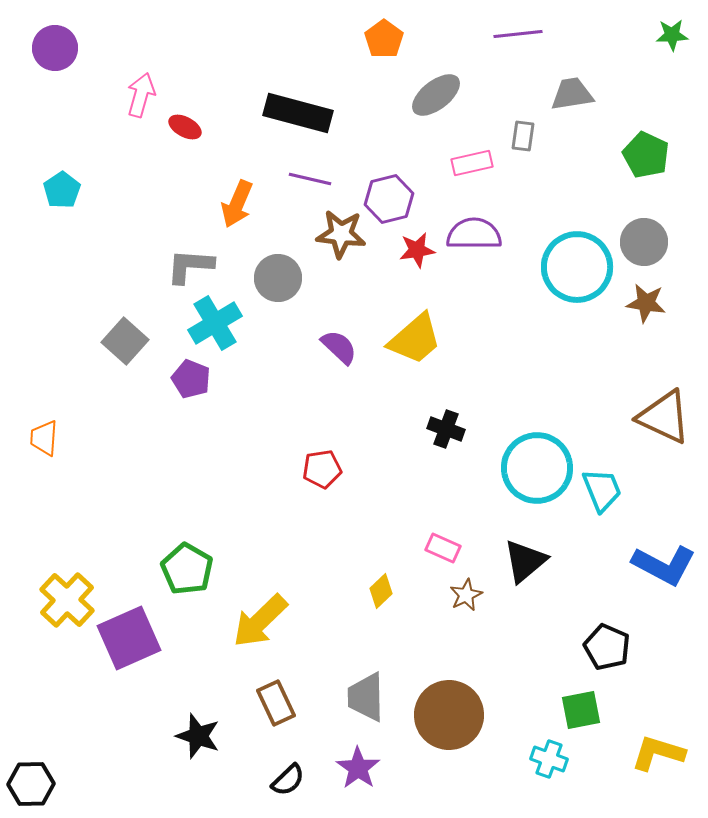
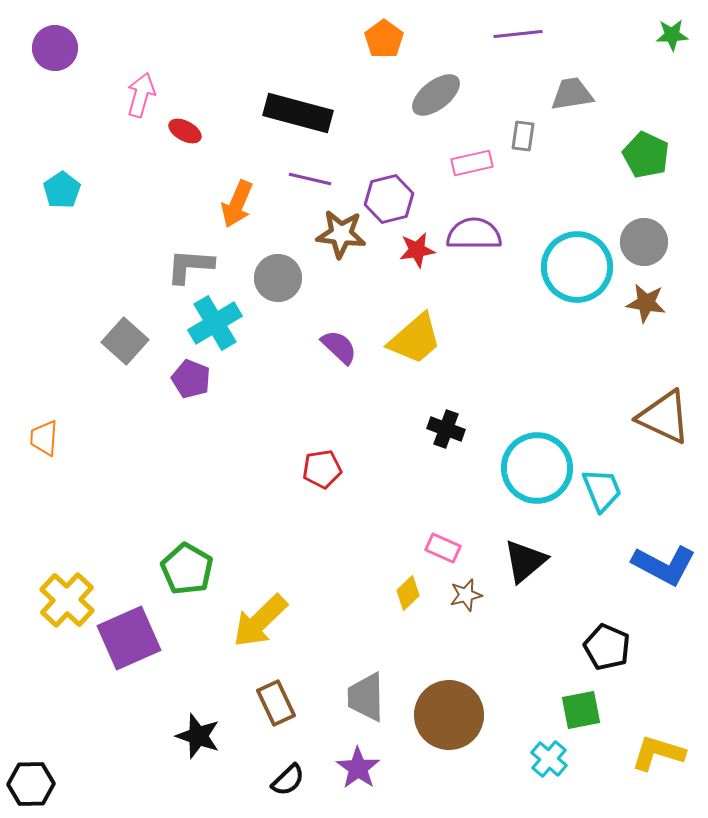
red ellipse at (185, 127): moved 4 px down
yellow diamond at (381, 591): moved 27 px right, 2 px down
brown star at (466, 595): rotated 12 degrees clockwise
cyan cross at (549, 759): rotated 21 degrees clockwise
